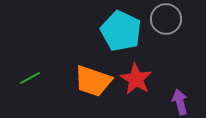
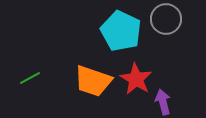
purple arrow: moved 17 px left
